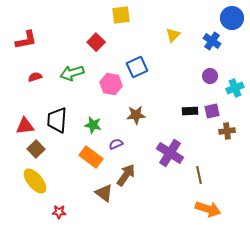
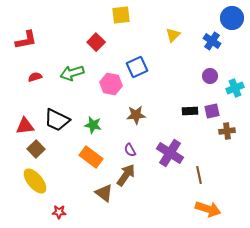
black trapezoid: rotated 68 degrees counterclockwise
purple semicircle: moved 14 px right, 6 px down; rotated 96 degrees counterclockwise
